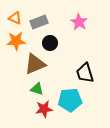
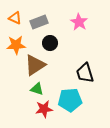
orange star: moved 4 px down
brown triangle: moved 1 px down; rotated 10 degrees counterclockwise
